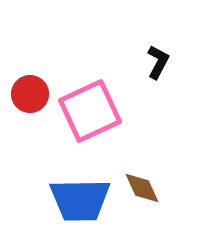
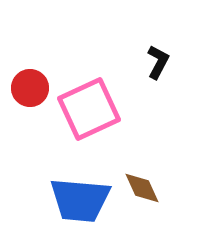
red circle: moved 6 px up
pink square: moved 1 px left, 2 px up
blue trapezoid: rotated 6 degrees clockwise
